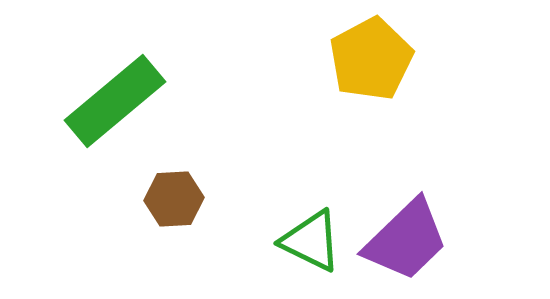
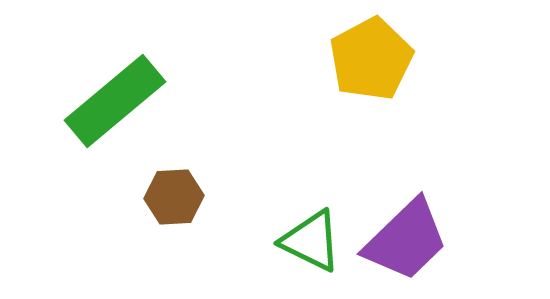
brown hexagon: moved 2 px up
